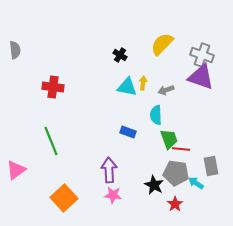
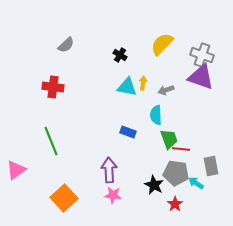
gray semicircle: moved 51 px right, 5 px up; rotated 54 degrees clockwise
